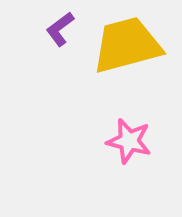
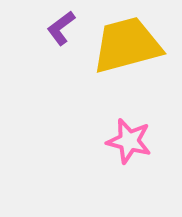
purple L-shape: moved 1 px right, 1 px up
